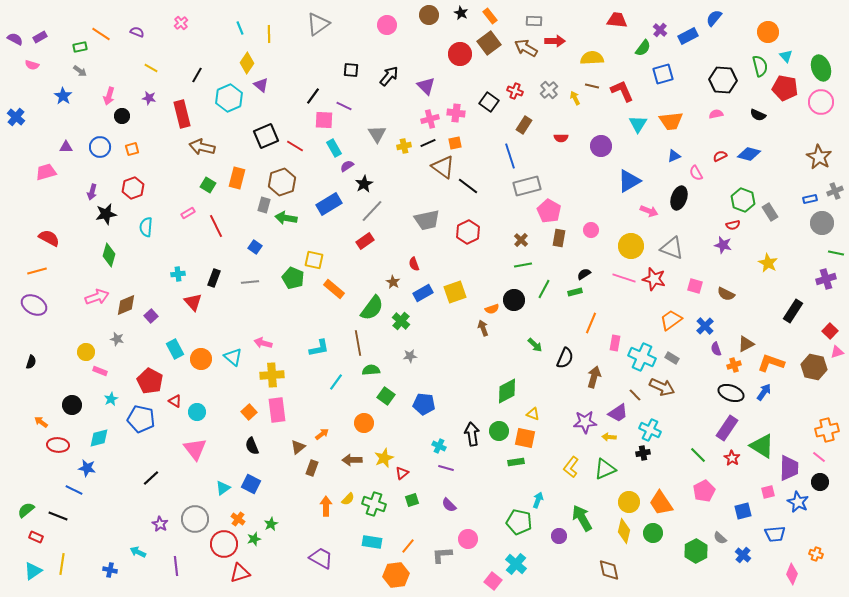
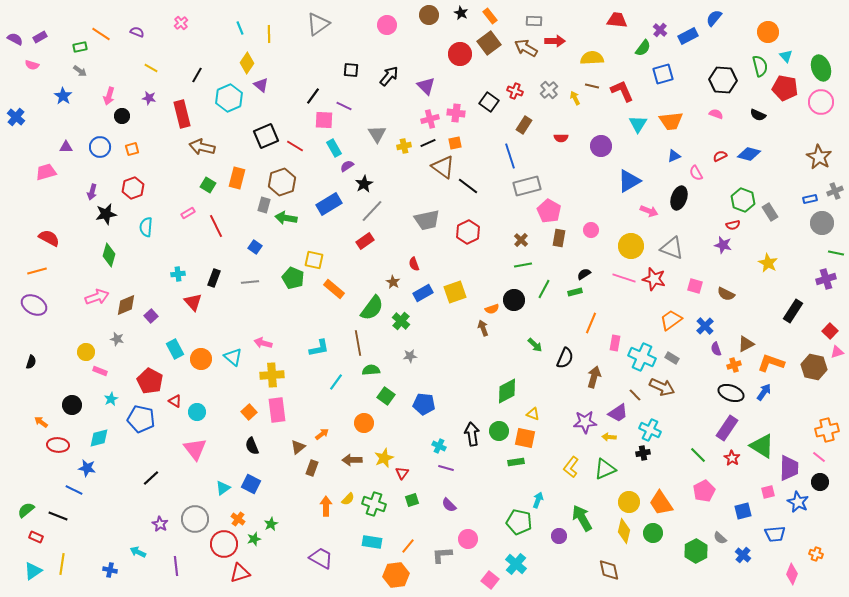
pink semicircle at (716, 114): rotated 32 degrees clockwise
red triangle at (402, 473): rotated 16 degrees counterclockwise
pink square at (493, 581): moved 3 px left, 1 px up
